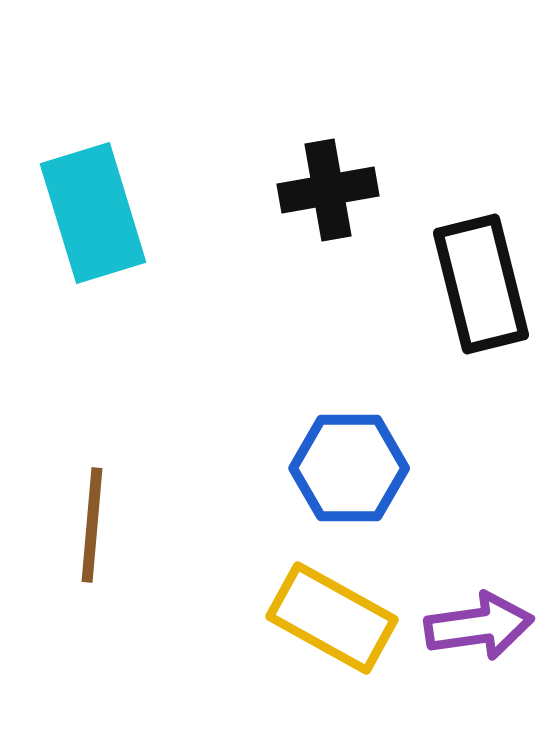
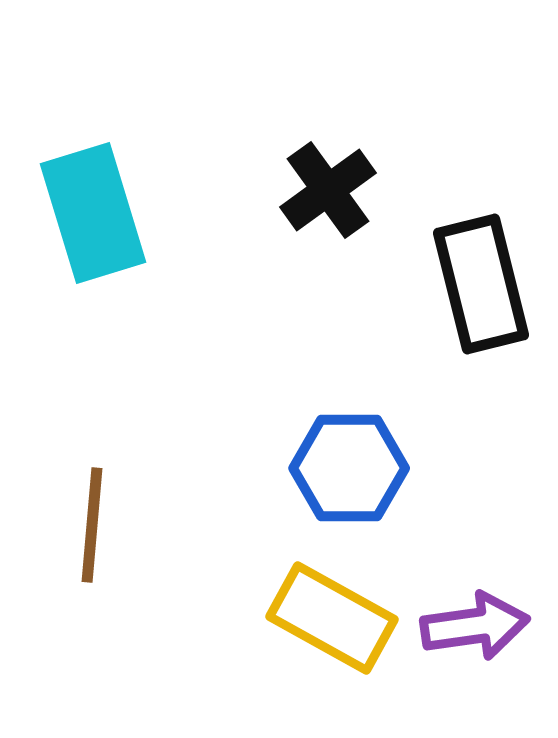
black cross: rotated 26 degrees counterclockwise
purple arrow: moved 4 px left
